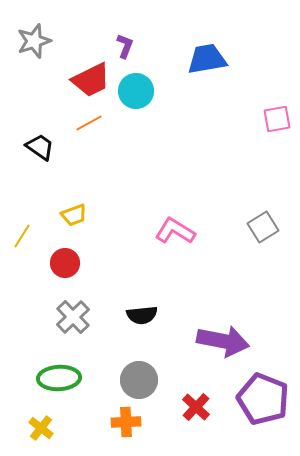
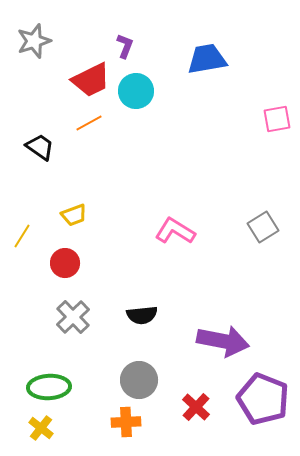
green ellipse: moved 10 px left, 9 px down
